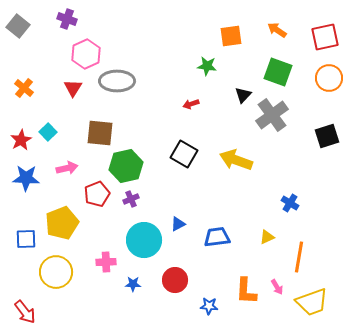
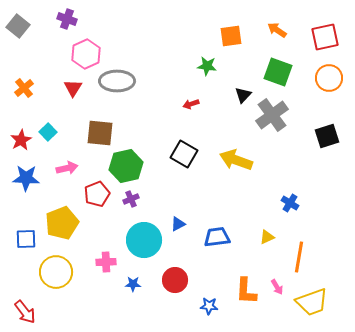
orange cross at (24, 88): rotated 12 degrees clockwise
